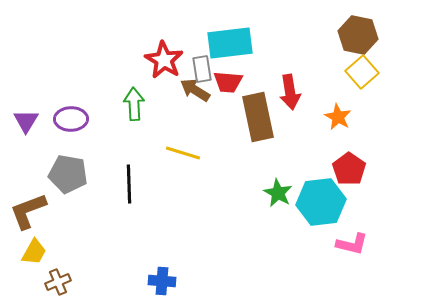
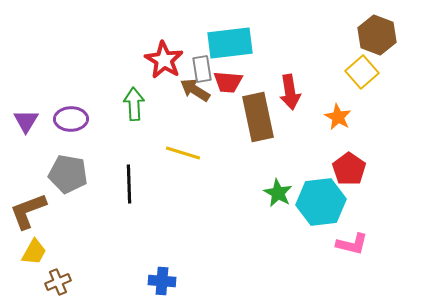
brown hexagon: moved 19 px right; rotated 9 degrees clockwise
